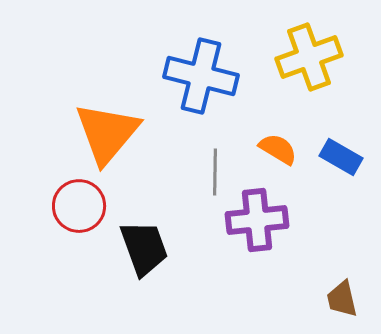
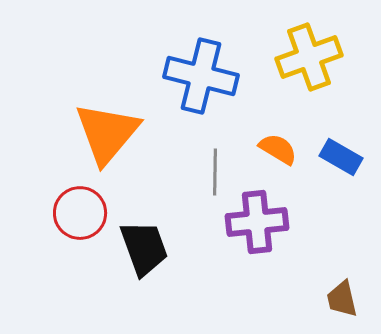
red circle: moved 1 px right, 7 px down
purple cross: moved 2 px down
